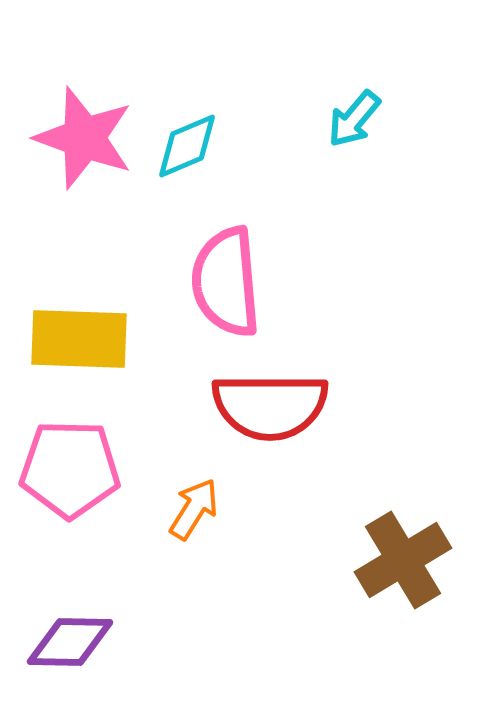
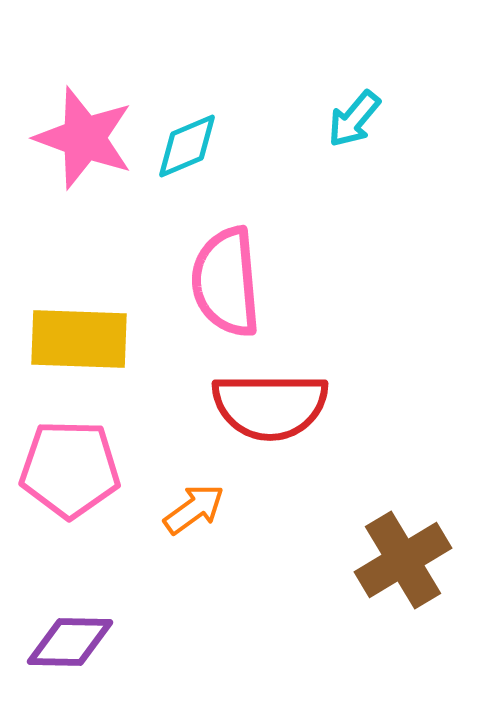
orange arrow: rotated 22 degrees clockwise
